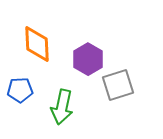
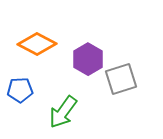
orange diamond: rotated 60 degrees counterclockwise
gray square: moved 3 px right, 6 px up
green arrow: moved 1 px right, 5 px down; rotated 24 degrees clockwise
